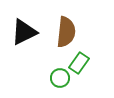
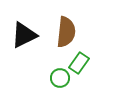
black triangle: moved 3 px down
